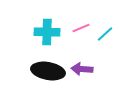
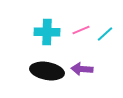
pink line: moved 2 px down
black ellipse: moved 1 px left
